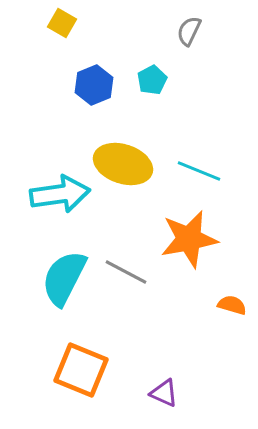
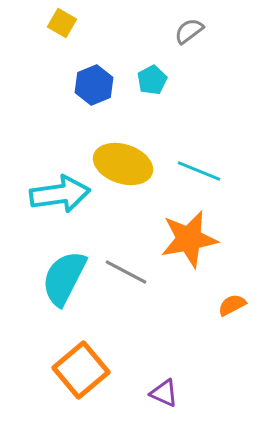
gray semicircle: rotated 28 degrees clockwise
orange semicircle: rotated 44 degrees counterclockwise
orange square: rotated 28 degrees clockwise
